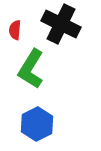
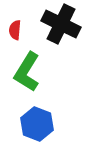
green L-shape: moved 4 px left, 3 px down
blue hexagon: rotated 12 degrees counterclockwise
